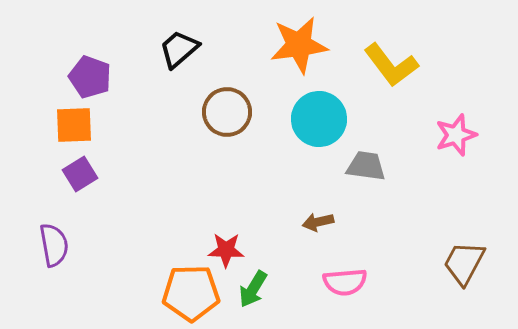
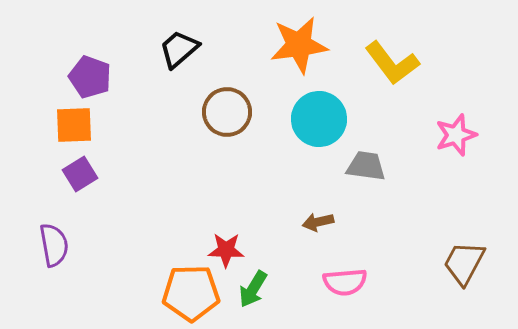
yellow L-shape: moved 1 px right, 2 px up
